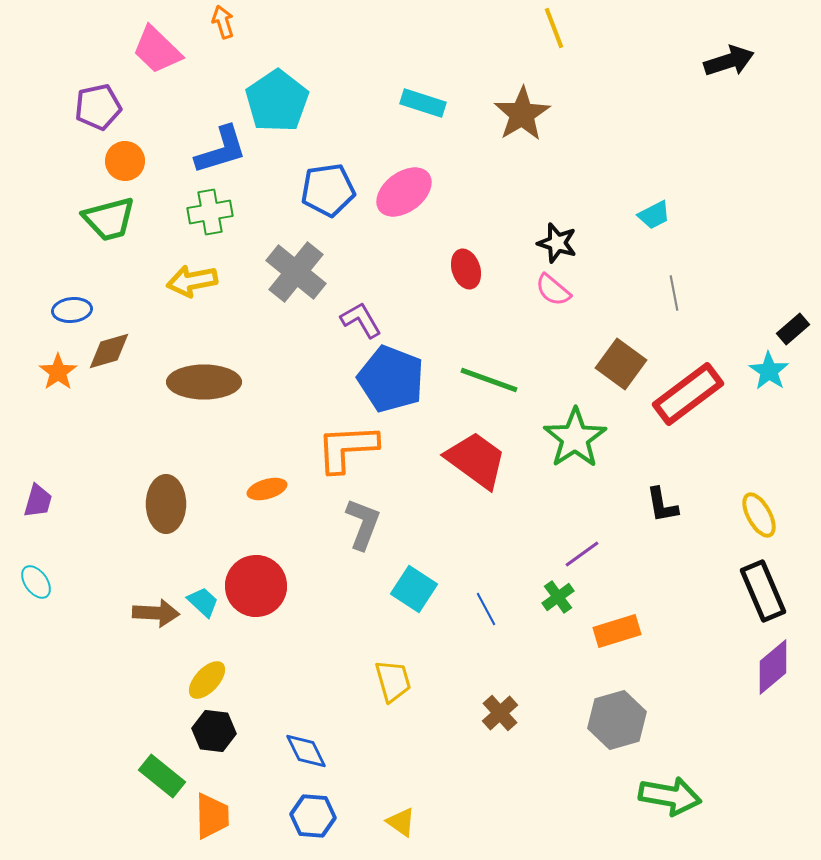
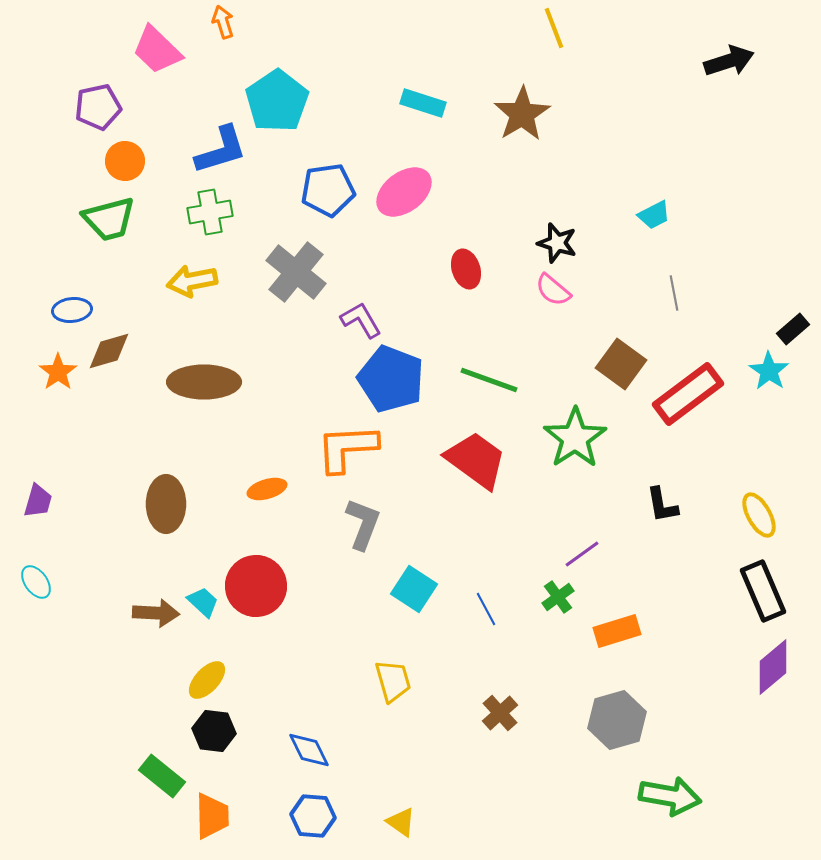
blue diamond at (306, 751): moved 3 px right, 1 px up
